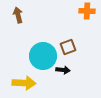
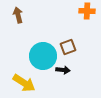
yellow arrow: rotated 30 degrees clockwise
